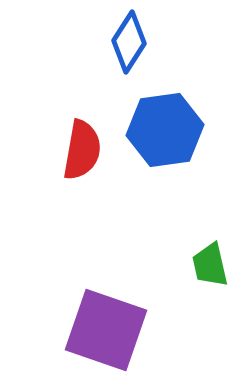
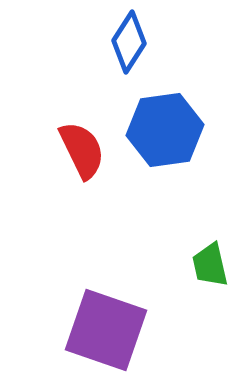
red semicircle: rotated 36 degrees counterclockwise
